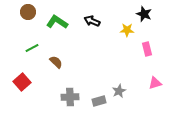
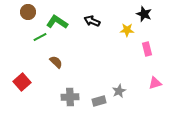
green line: moved 8 px right, 11 px up
